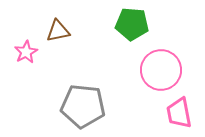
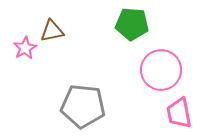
brown triangle: moved 6 px left
pink star: moved 1 px left, 4 px up
